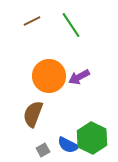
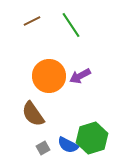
purple arrow: moved 1 px right, 1 px up
brown semicircle: rotated 56 degrees counterclockwise
green hexagon: rotated 16 degrees clockwise
gray square: moved 2 px up
